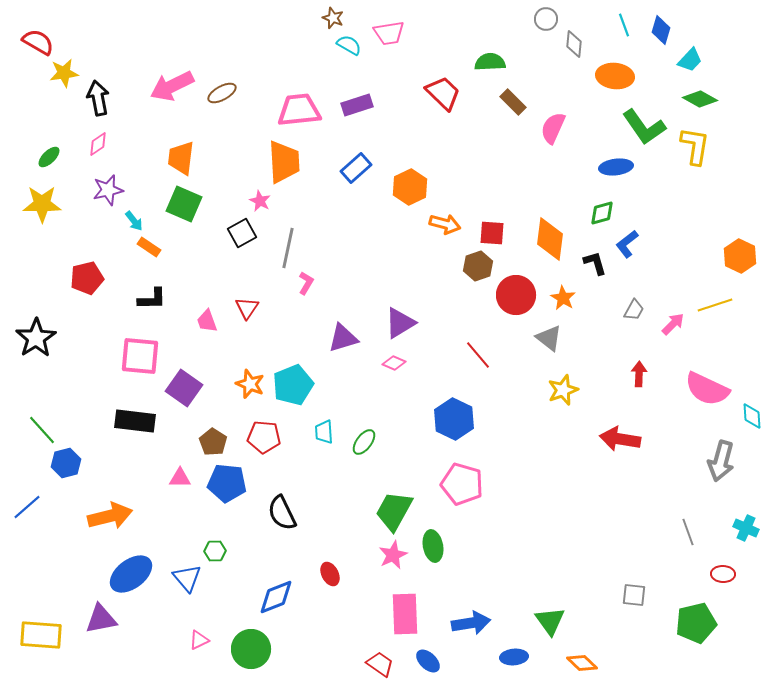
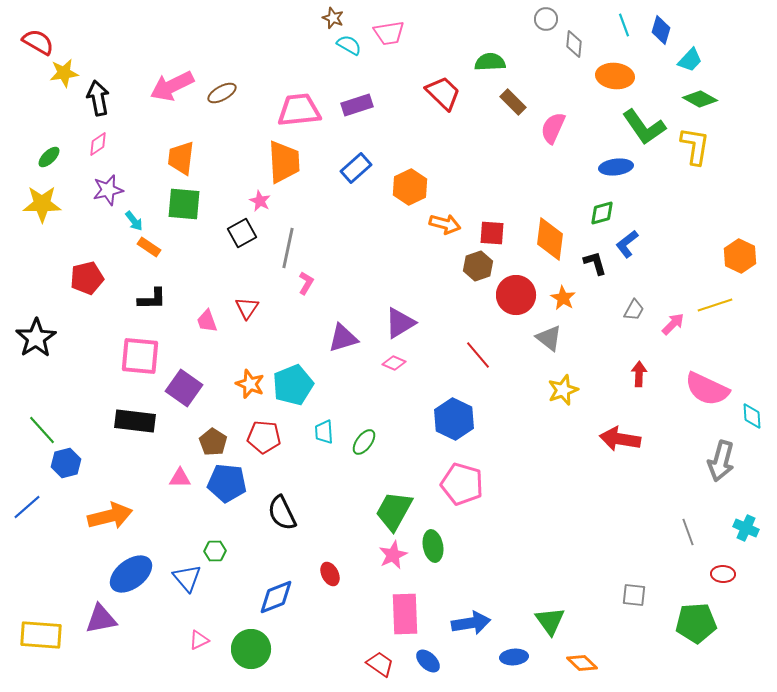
green square at (184, 204): rotated 18 degrees counterclockwise
green pentagon at (696, 623): rotated 9 degrees clockwise
